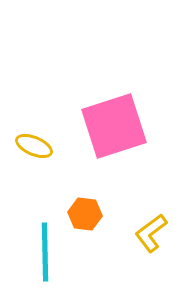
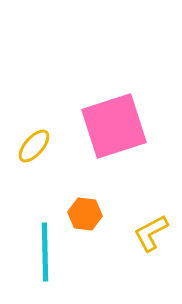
yellow ellipse: rotated 72 degrees counterclockwise
yellow L-shape: rotated 9 degrees clockwise
